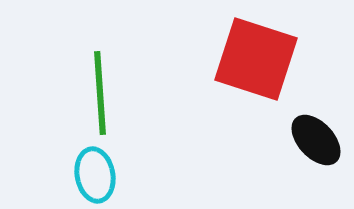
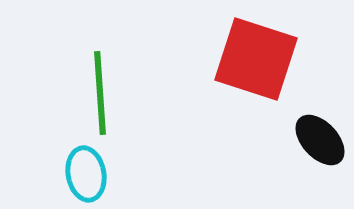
black ellipse: moved 4 px right
cyan ellipse: moved 9 px left, 1 px up
